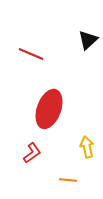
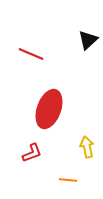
red L-shape: rotated 15 degrees clockwise
